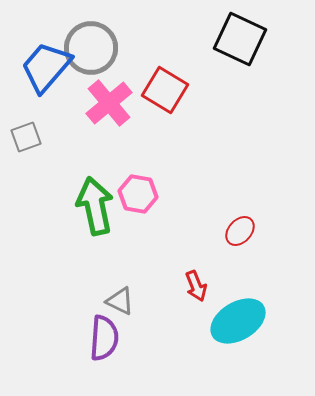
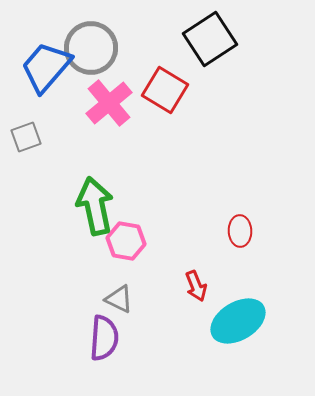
black square: moved 30 px left; rotated 32 degrees clockwise
pink hexagon: moved 12 px left, 47 px down
red ellipse: rotated 44 degrees counterclockwise
gray triangle: moved 1 px left, 2 px up
